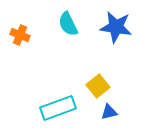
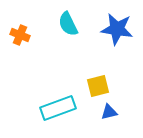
blue star: moved 1 px right, 2 px down
yellow square: rotated 25 degrees clockwise
